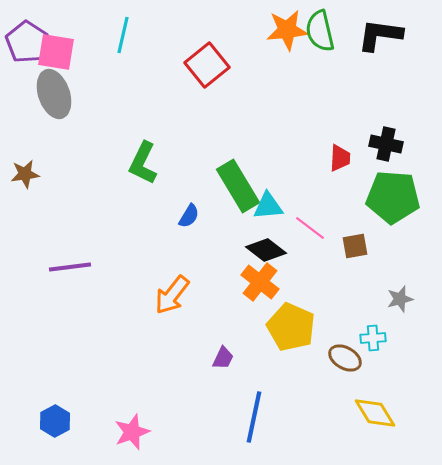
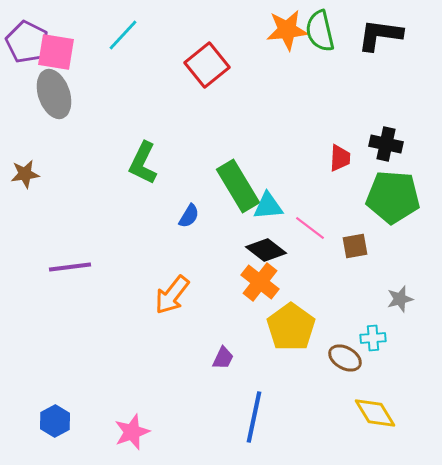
cyan line: rotated 30 degrees clockwise
purple pentagon: rotated 6 degrees counterclockwise
yellow pentagon: rotated 12 degrees clockwise
